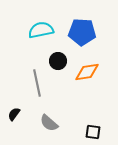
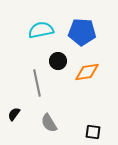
gray semicircle: rotated 18 degrees clockwise
